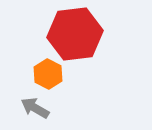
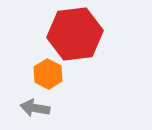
gray arrow: rotated 20 degrees counterclockwise
